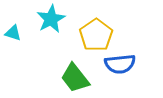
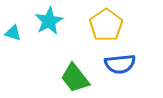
cyan star: moved 2 px left, 2 px down
yellow pentagon: moved 10 px right, 10 px up
